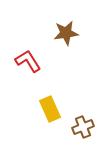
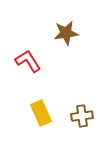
yellow rectangle: moved 9 px left, 4 px down
brown cross: moved 1 px left, 11 px up; rotated 15 degrees clockwise
